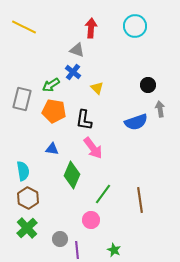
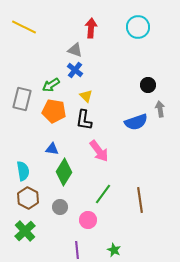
cyan circle: moved 3 px right, 1 px down
gray triangle: moved 2 px left
blue cross: moved 2 px right, 2 px up
yellow triangle: moved 11 px left, 8 px down
pink arrow: moved 6 px right, 3 px down
green diamond: moved 8 px left, 3 px up; rotated 8 degrees clockwise
pink circle: moved 3 px left
green cross: moved 2 px left, 3 px down
gray circle: moved 32 px up
